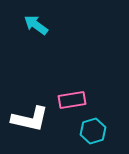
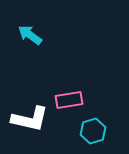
cyan arrow: moved 6 px left, 10 px down
pink rectangle: moved 3 px left
